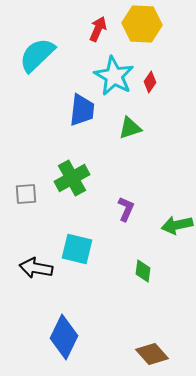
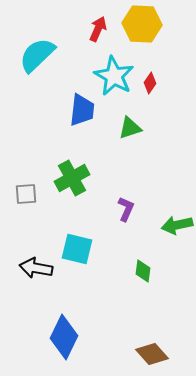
red diamond: moved 1 px down
